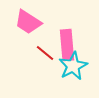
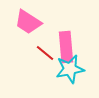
pink rectangle: moved 1 px left, 2 px down
cyan star: moved 3 px left, 3 px down; rotated 16 degrees clockwise
